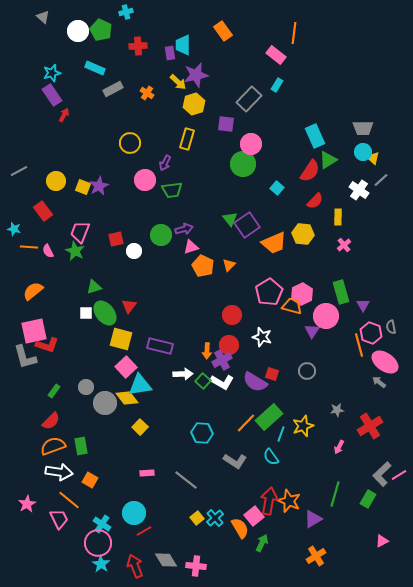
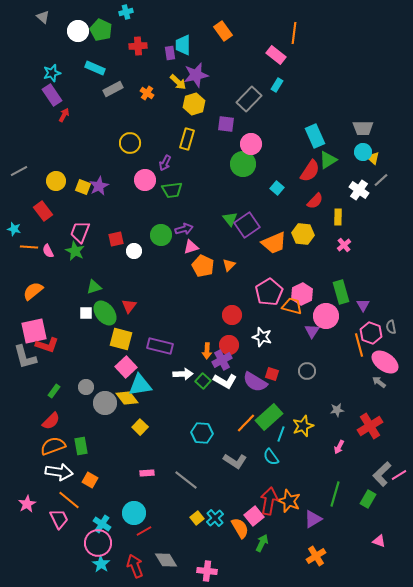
white L-shape at (222, 382): moved 3 px right, 1 px up
pink triangle at (382, 541): moved 3 px left; rotated 48 degrees clockwise
pink cross at (196, 566): moved 11 px right, 5 px down
